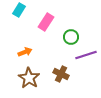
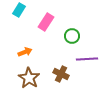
green circle: moved 1 px right, 1 px up
purple line: moved 1 px right, 4 px down; rotated 15 degrees clockwise
